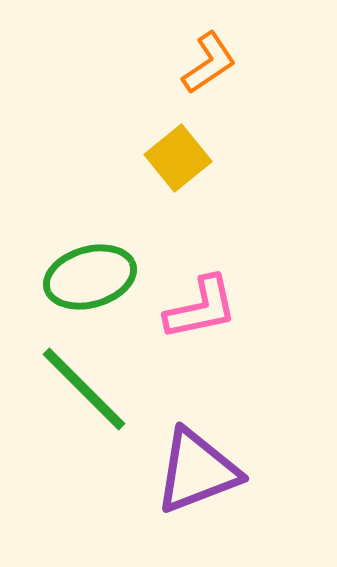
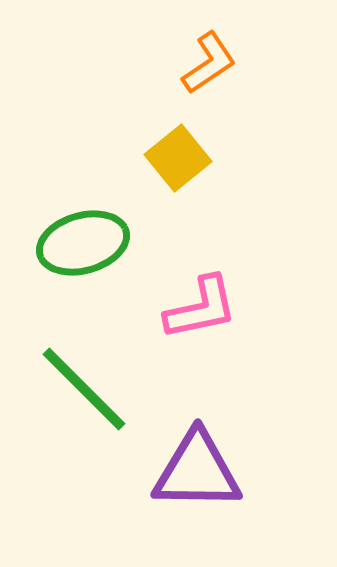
green ellipse: moved 7 px left, 34 px up
purple triangle: rotated 22 degrees clockwise
